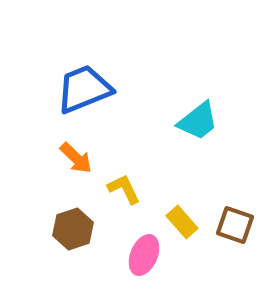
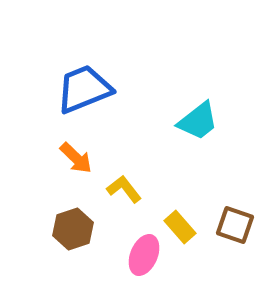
yellow L-shape: rotated 12 degrees counterclockwise
yellow rectangle: moved 2 px left, 5 px down
